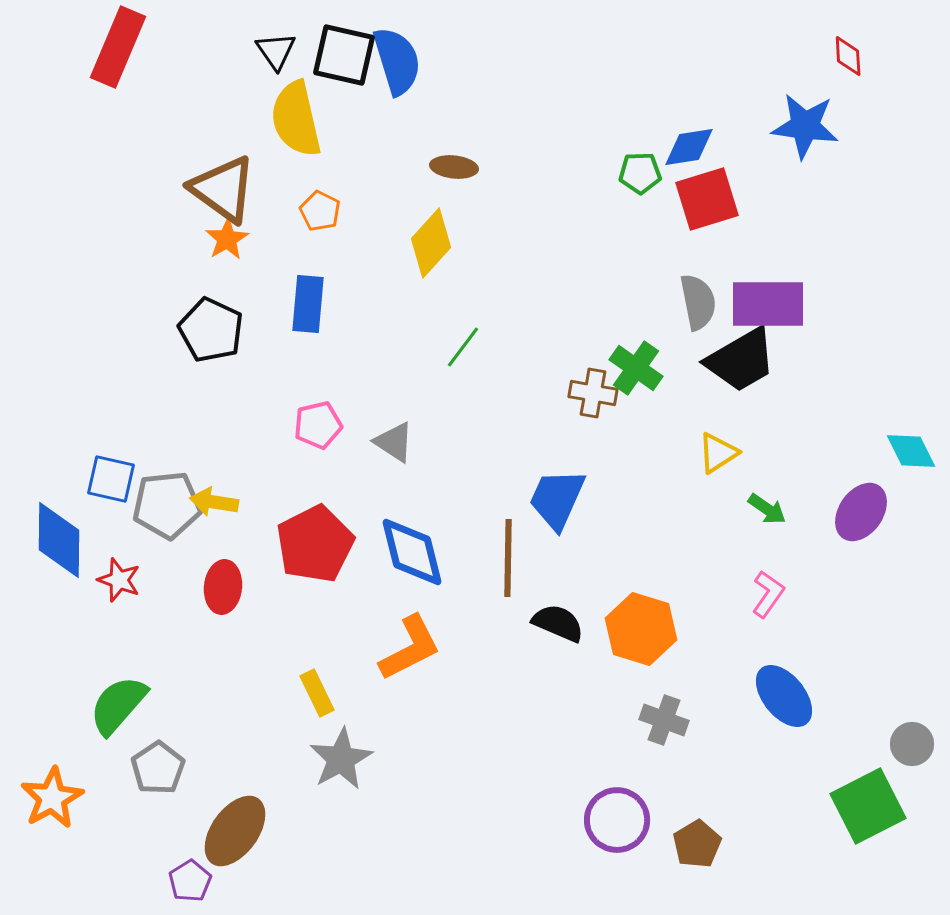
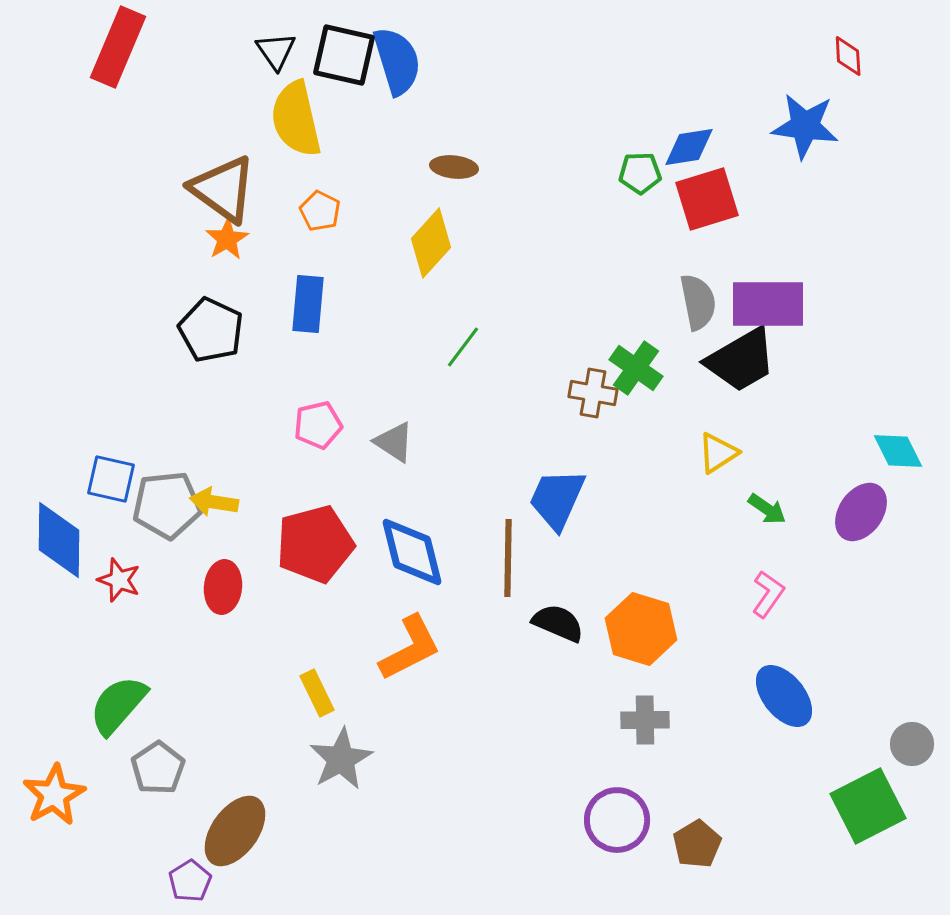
cyan diamond at (911, 451): moved 13 px left
red pentagon at (315, 544): rotated 12 degrees clockwise
gray cross at (664, 720): moved 19 px left; rotated 21 degrees counterclockwise
orange star at (52, 798): moved 2 px right, 3 px up
